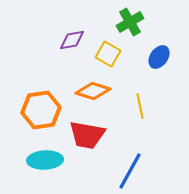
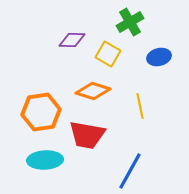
purple diamond: rotated 12 degrees clockwise
blue ellipse: rotated 40 degrees clockwise
orange hexagon: moved 2 px down
